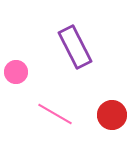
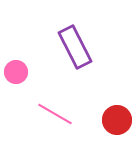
red circle: moved 5 px right, 5 px down
